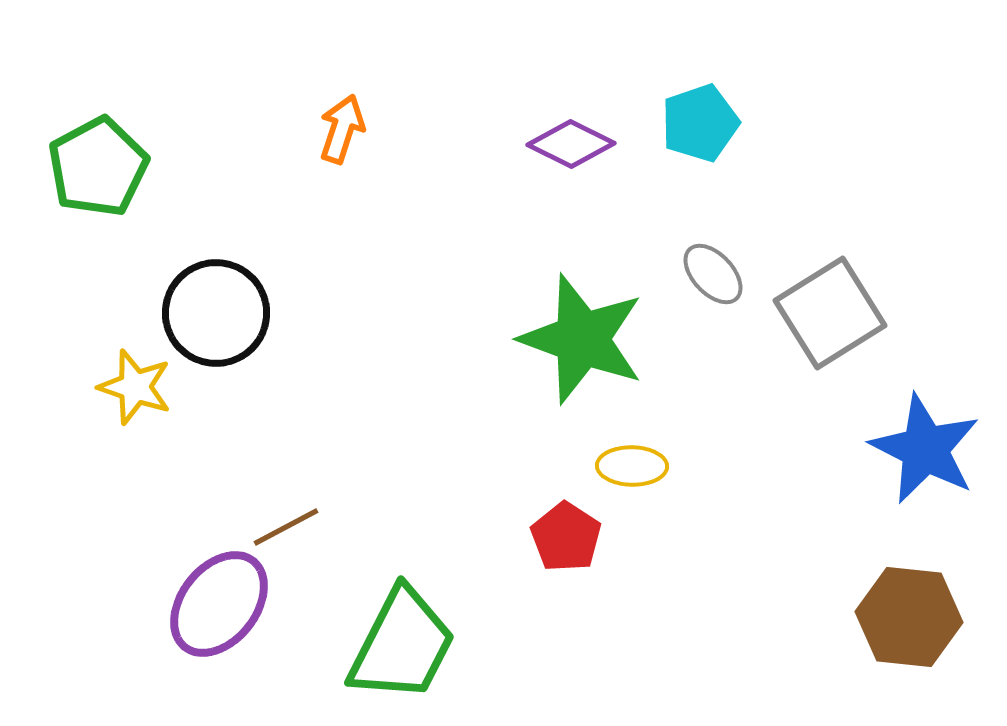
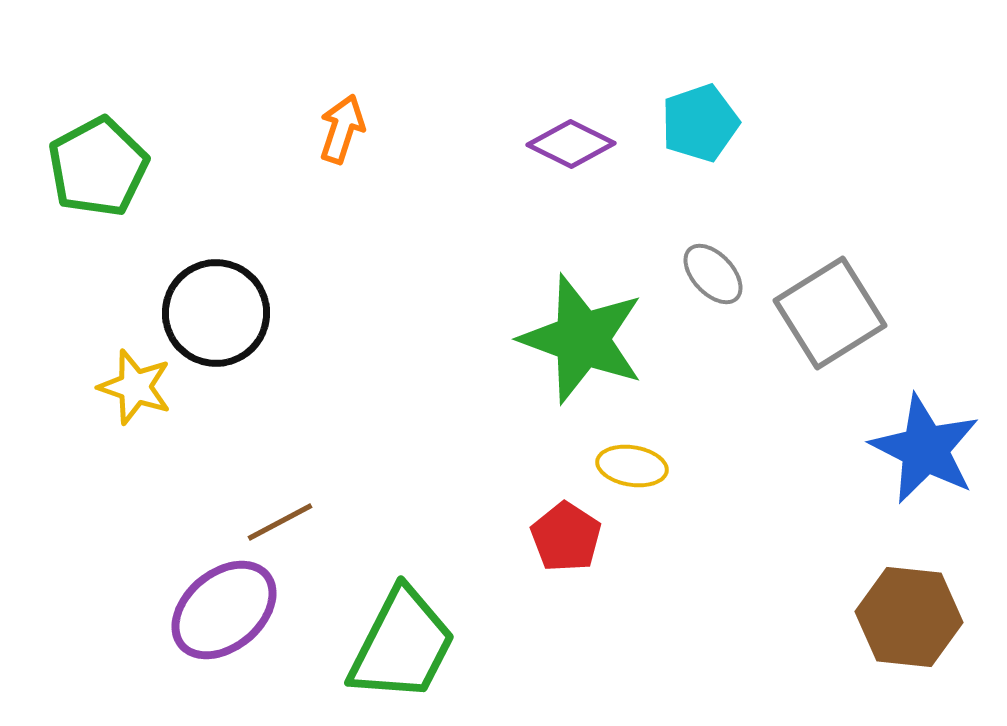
yellow ellipse: rotated 8 degrees clockwise
brown line: moved 6 px left, 5 px up
purple ellipse: moved 5 px right, 6 px down; rotated 12 degrees clockwise
